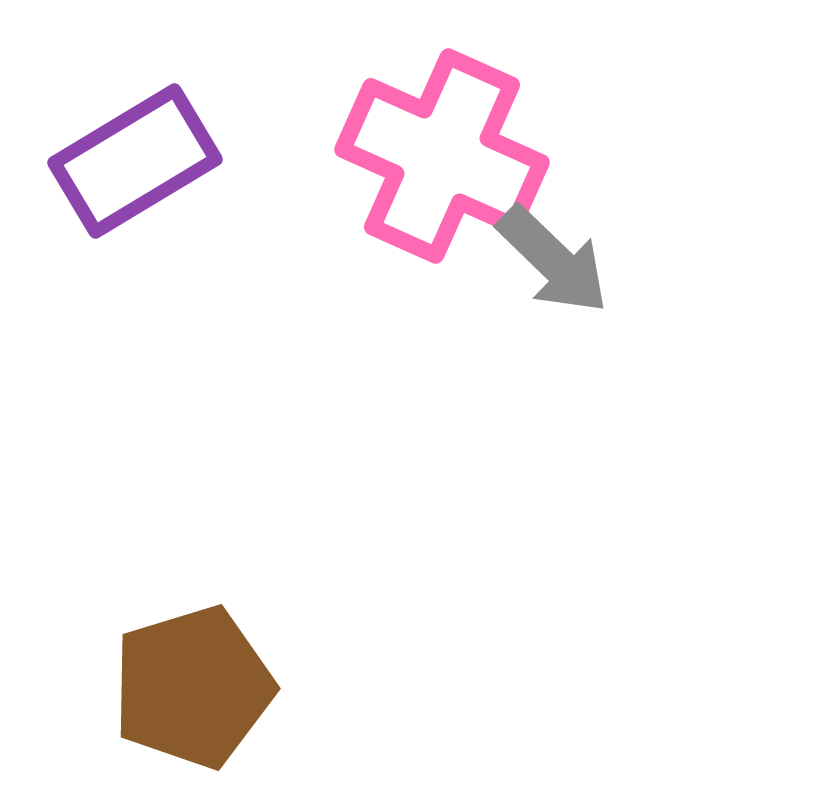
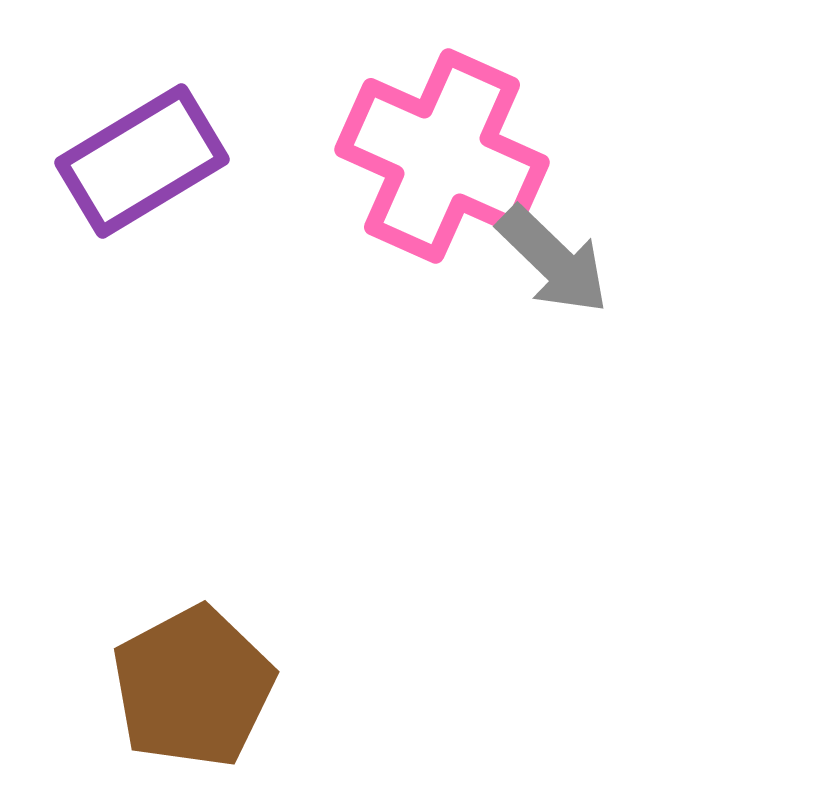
purple rectangle: moved 7 px right
brown pentagon: rotated 11 degrees counterclockwise
